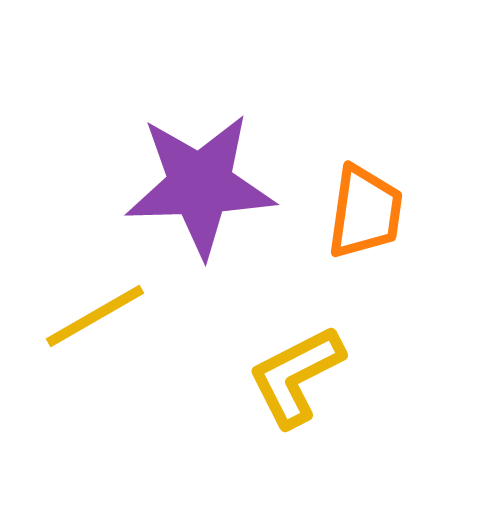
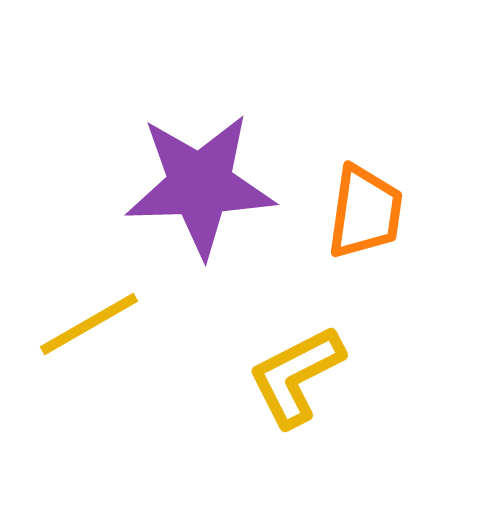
yellow line: moved 6 px left, 8 px down
